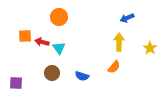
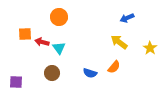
orange square: moved 2 px up
yellow arrow: rotated 54 degrees counterclockwise
blue semicircle: moved 8 px right, 3 px up
purple square: moved 1 px up
